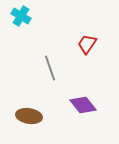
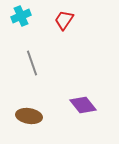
cyan cross: rotated 36 degrees clockwise
red trapezoid: moved 23 px left, 24 px up
gray line: moved 18 px left, 5 px up
